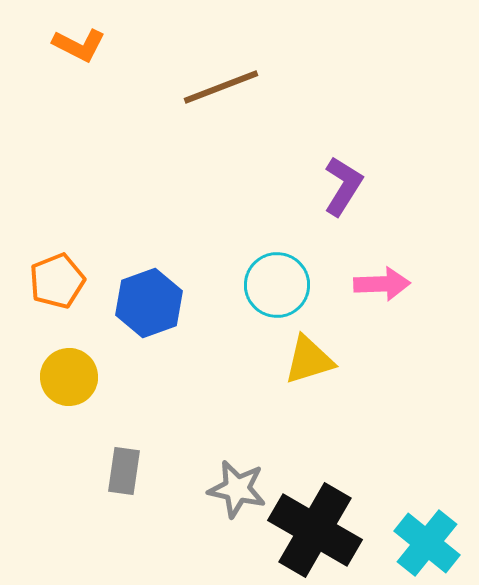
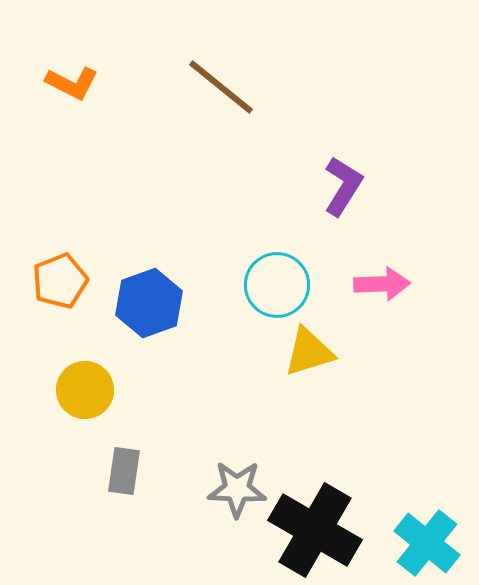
orange L-shape: moved 7 px left, 38 px down
brown line: rotated 60 degrees clockwise
orange pentagon: moved 3 px right
yellow triangle: moved 8 px up
yellow circle: moved 16 px right, 13 px down
gray star: rotated 10 degrees counterclockwise
